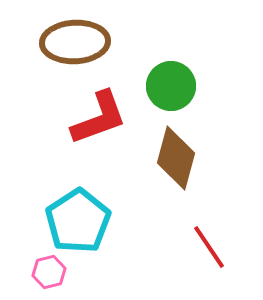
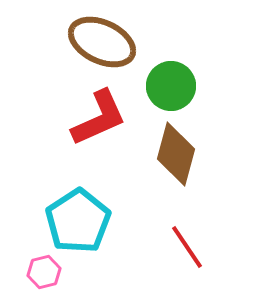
brown ellipse: moved 27 px right; rotated 28 degrees clockwise
red L-shape: rotated 4 degrees counterclockwise
brown diamond: moved 4 px up
red line: moved 22 px left
pink hexagon: moved 5 px left
